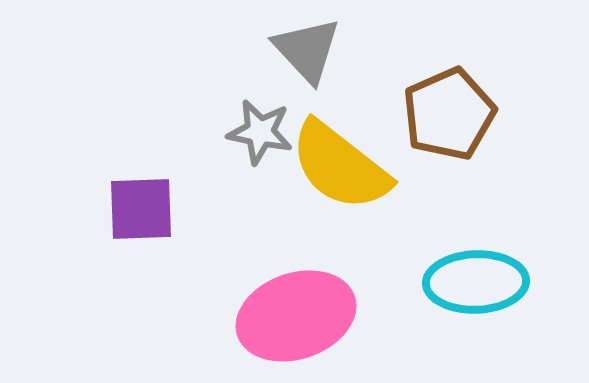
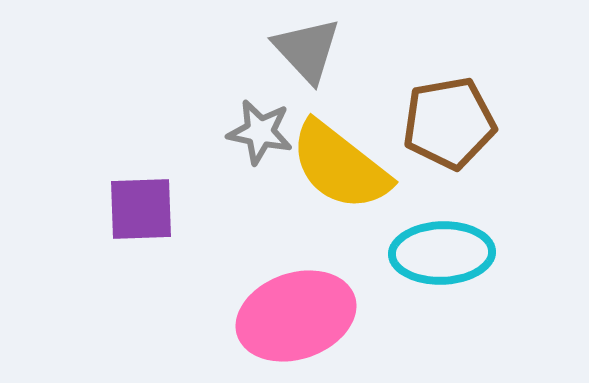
brown pentagon: moved 9 px down; rotated 14 degrees clockwise
cyan ellipse: moved 34 px left, 29 px up
